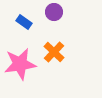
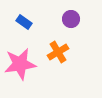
purple circle: moved 17 px right, 7 px down
orange cross: moved 4 px right; rotated 15 degrees clockwise
